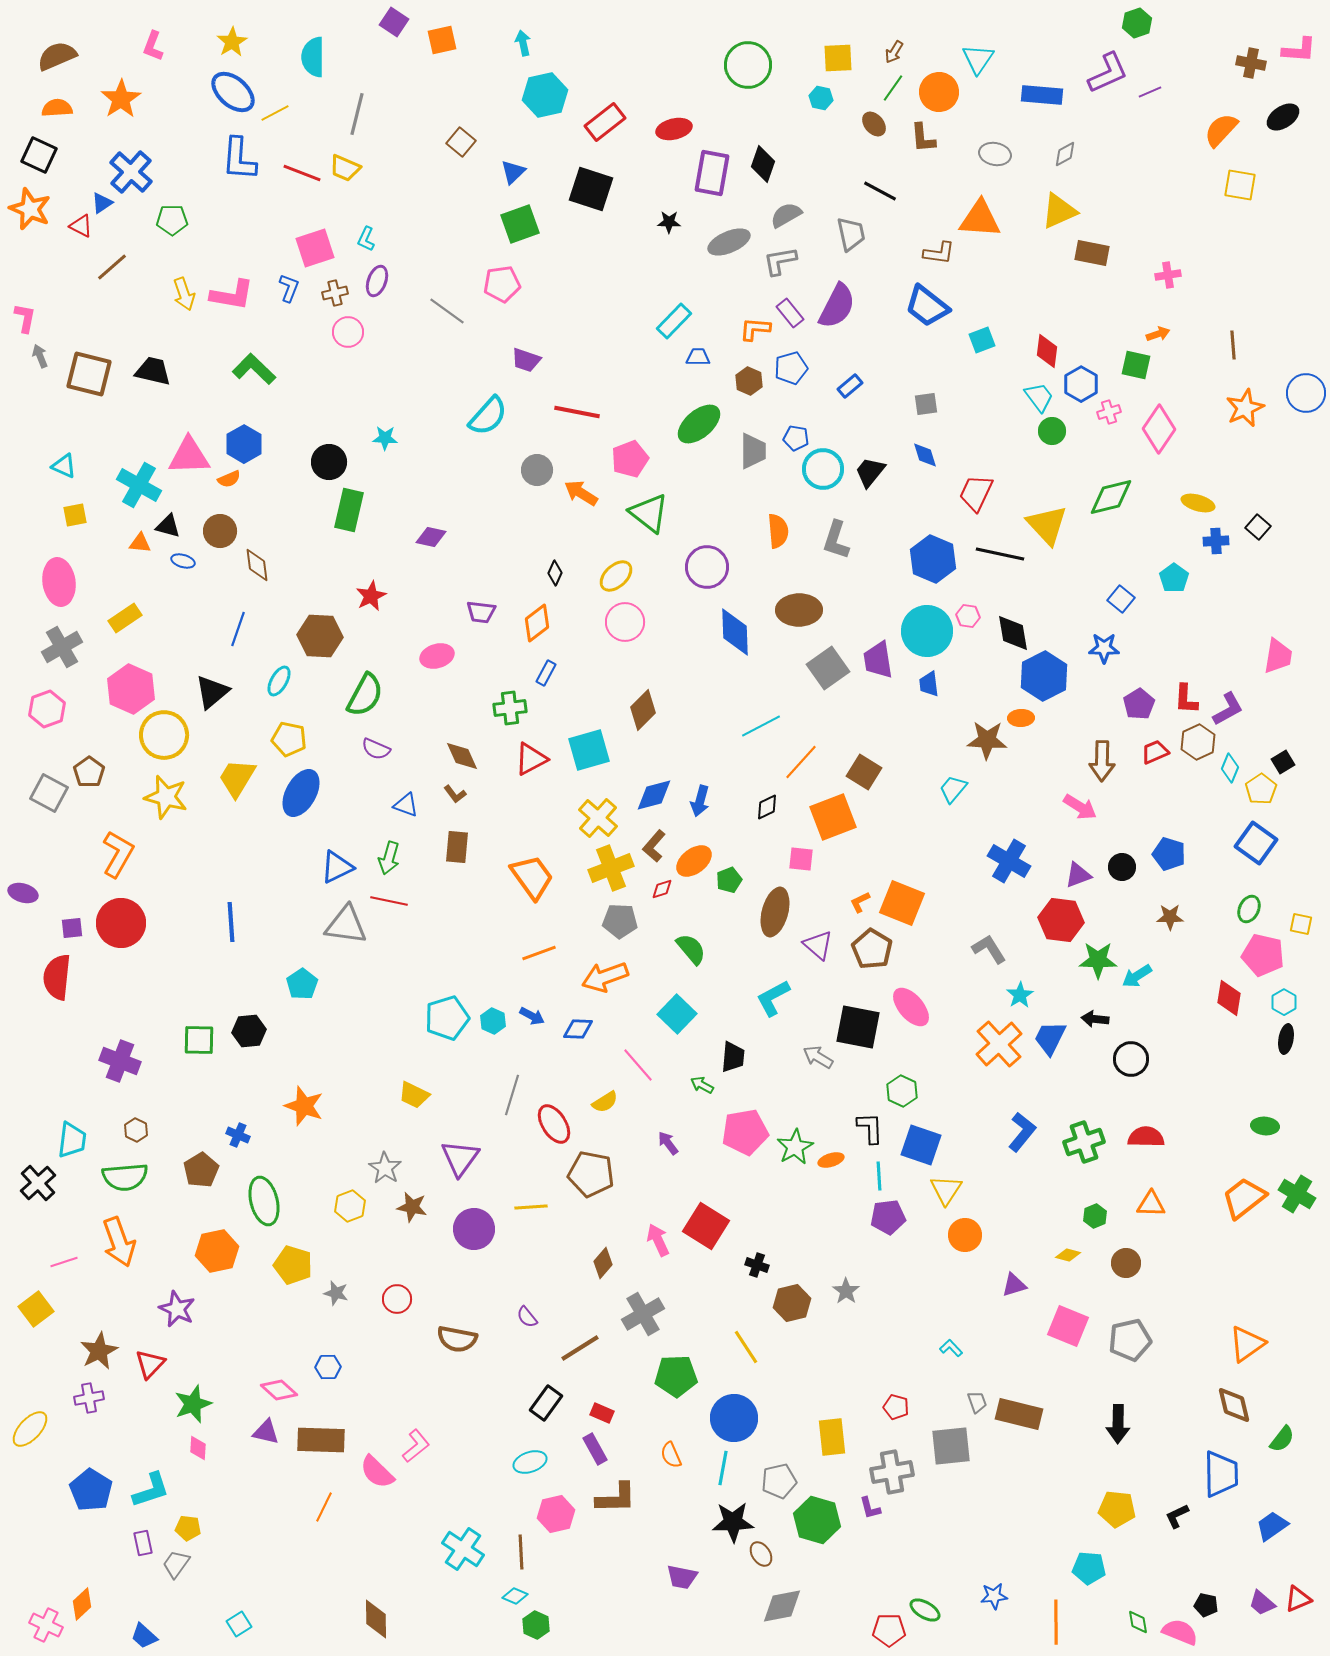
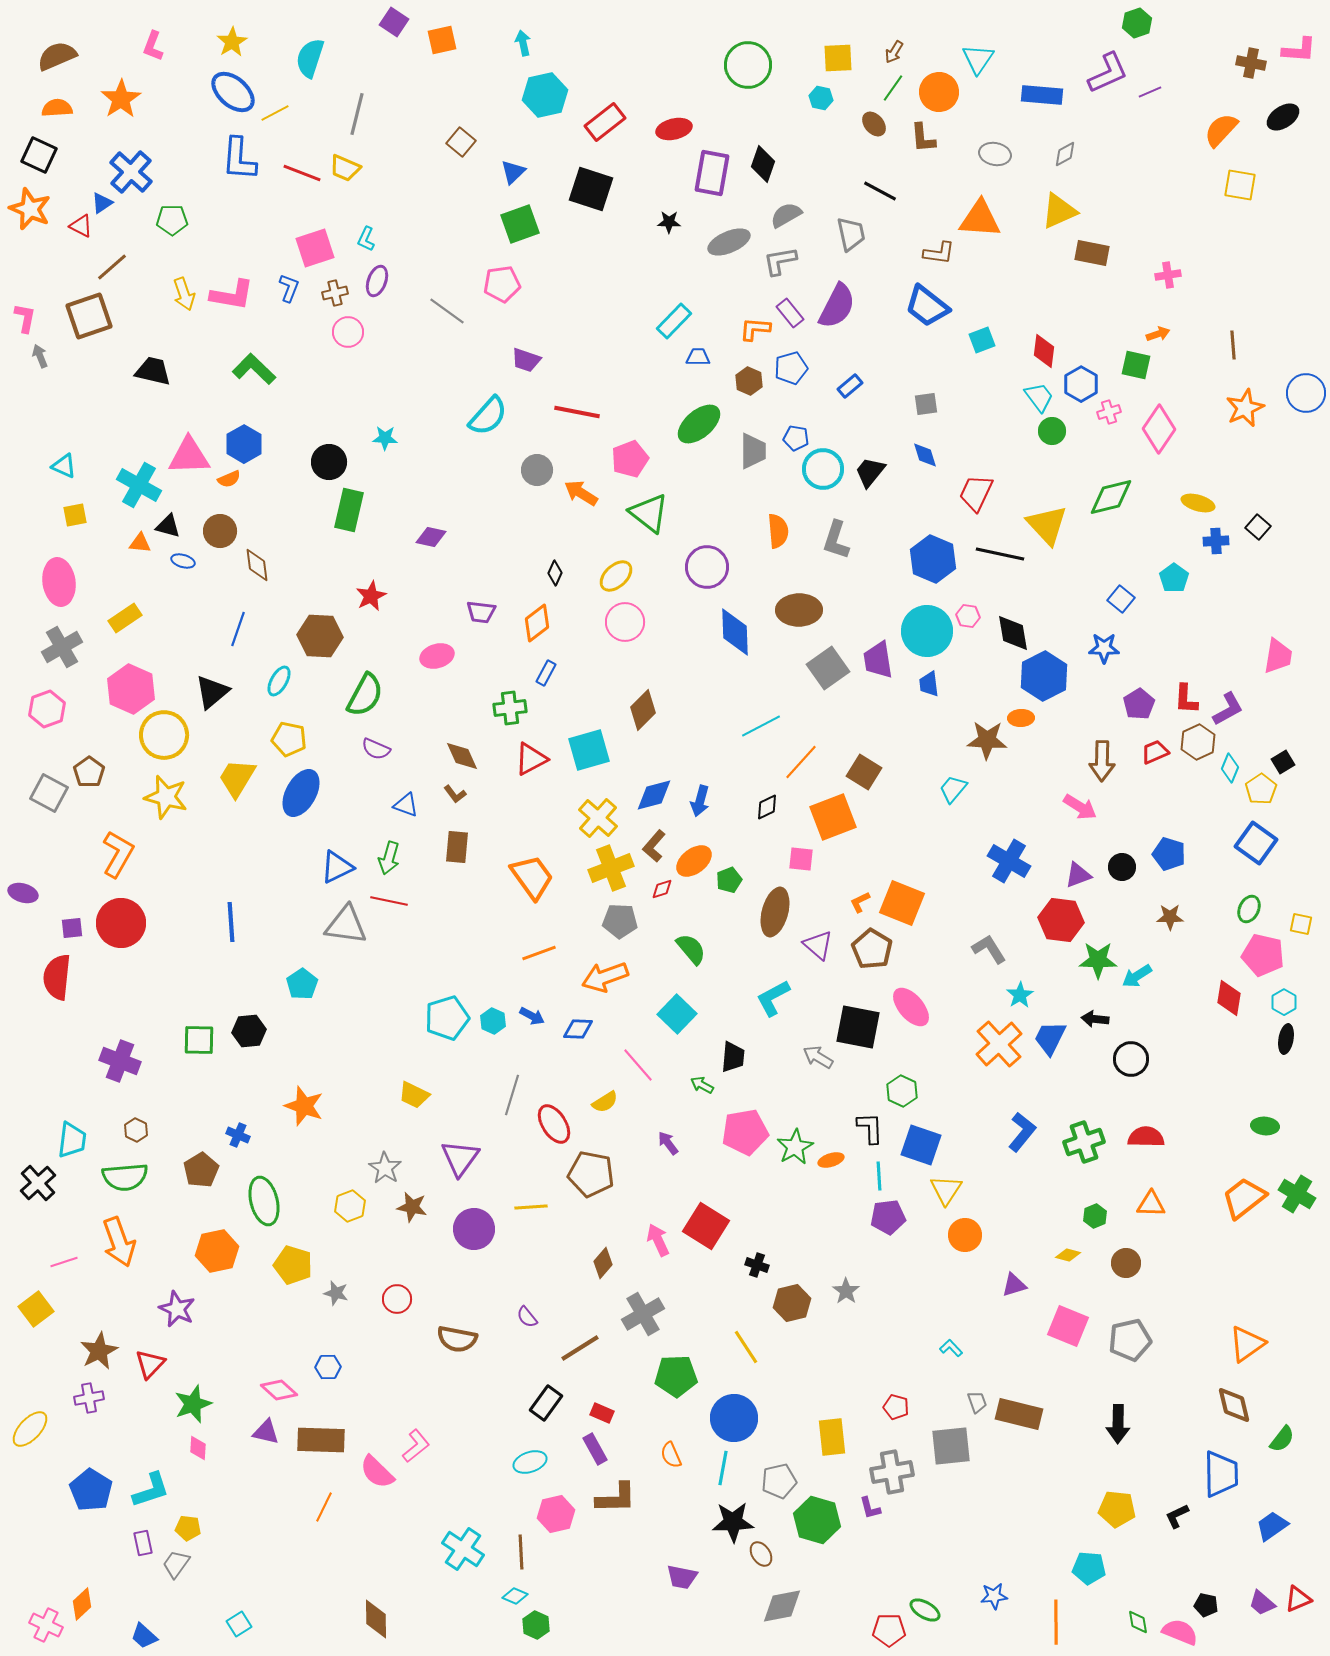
cyan semicircle at (313, 57): moved 3 px left, 1 px down; rotated 18 degrees clockwise
red diamond at (1047, 351): moved 3 px left
brown square at (89, 374): moved 58 px up; rotated 33 degrees counterclockwise
